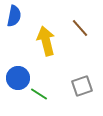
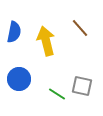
blue semicircle: moved 16 px down
blue circle: moved 1 px right, 1 px down
gray square: rotated 30 degrees clockwise
green line: moved 18 px right
